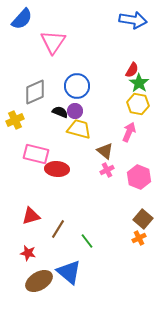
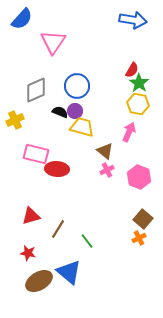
gray diamond: moved 1 px right, 2 px up
yellow trapezoid: moved 3 px right, 2 px up
